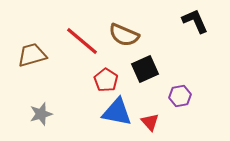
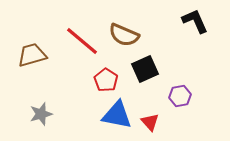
blue triangle: moved 3 px down
